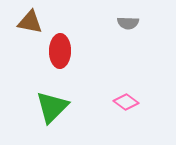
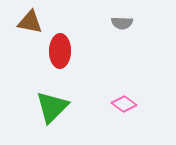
gray semicircle: moved 6 px left
pink diamond: moved 2 px left, 2 px down
